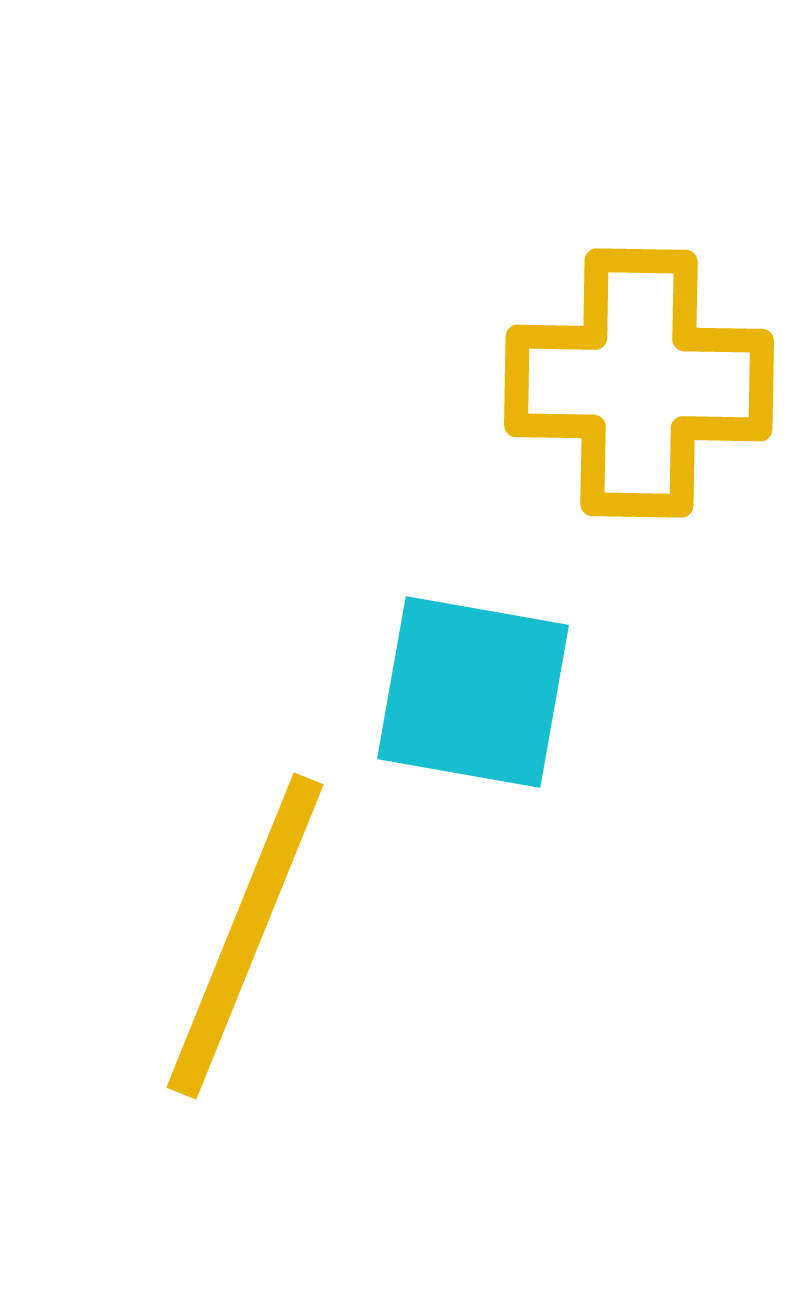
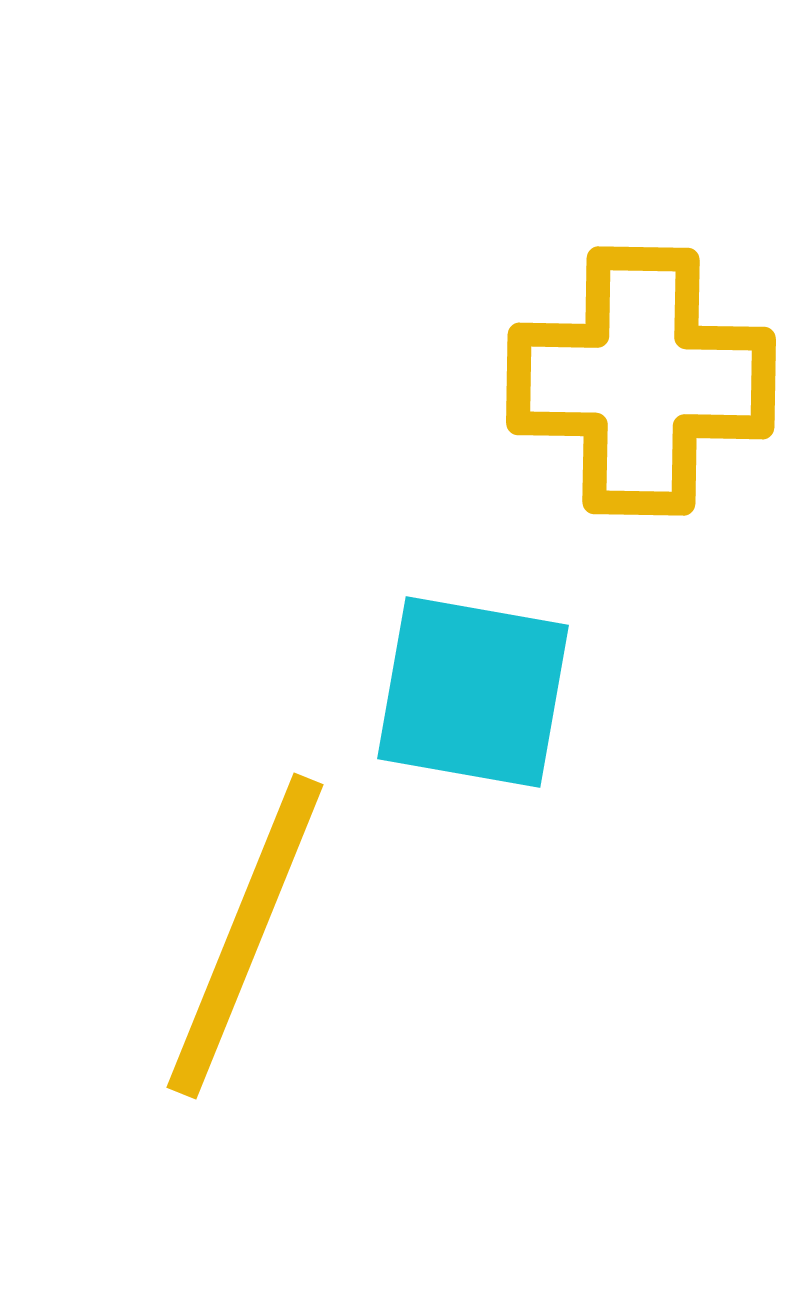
yellow cross: moved 2 px right, 2 px up
